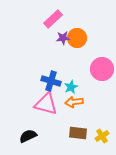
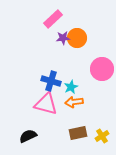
brown rectangle: rotated 18 degrees counterclockwise
